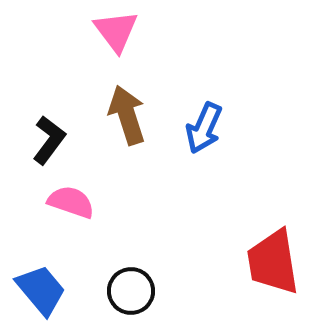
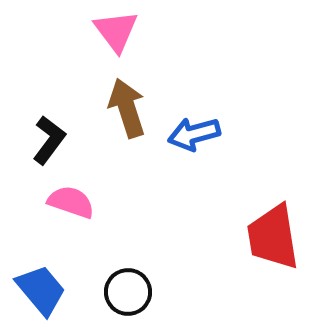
brown arrow: moved 7 px up
blue arrow: moved 10 px left, 6 px down; rotated 51 degrees clockwise
red trapezoid: moved 25 px up
black circle: moved 3 px left, 1 px down
